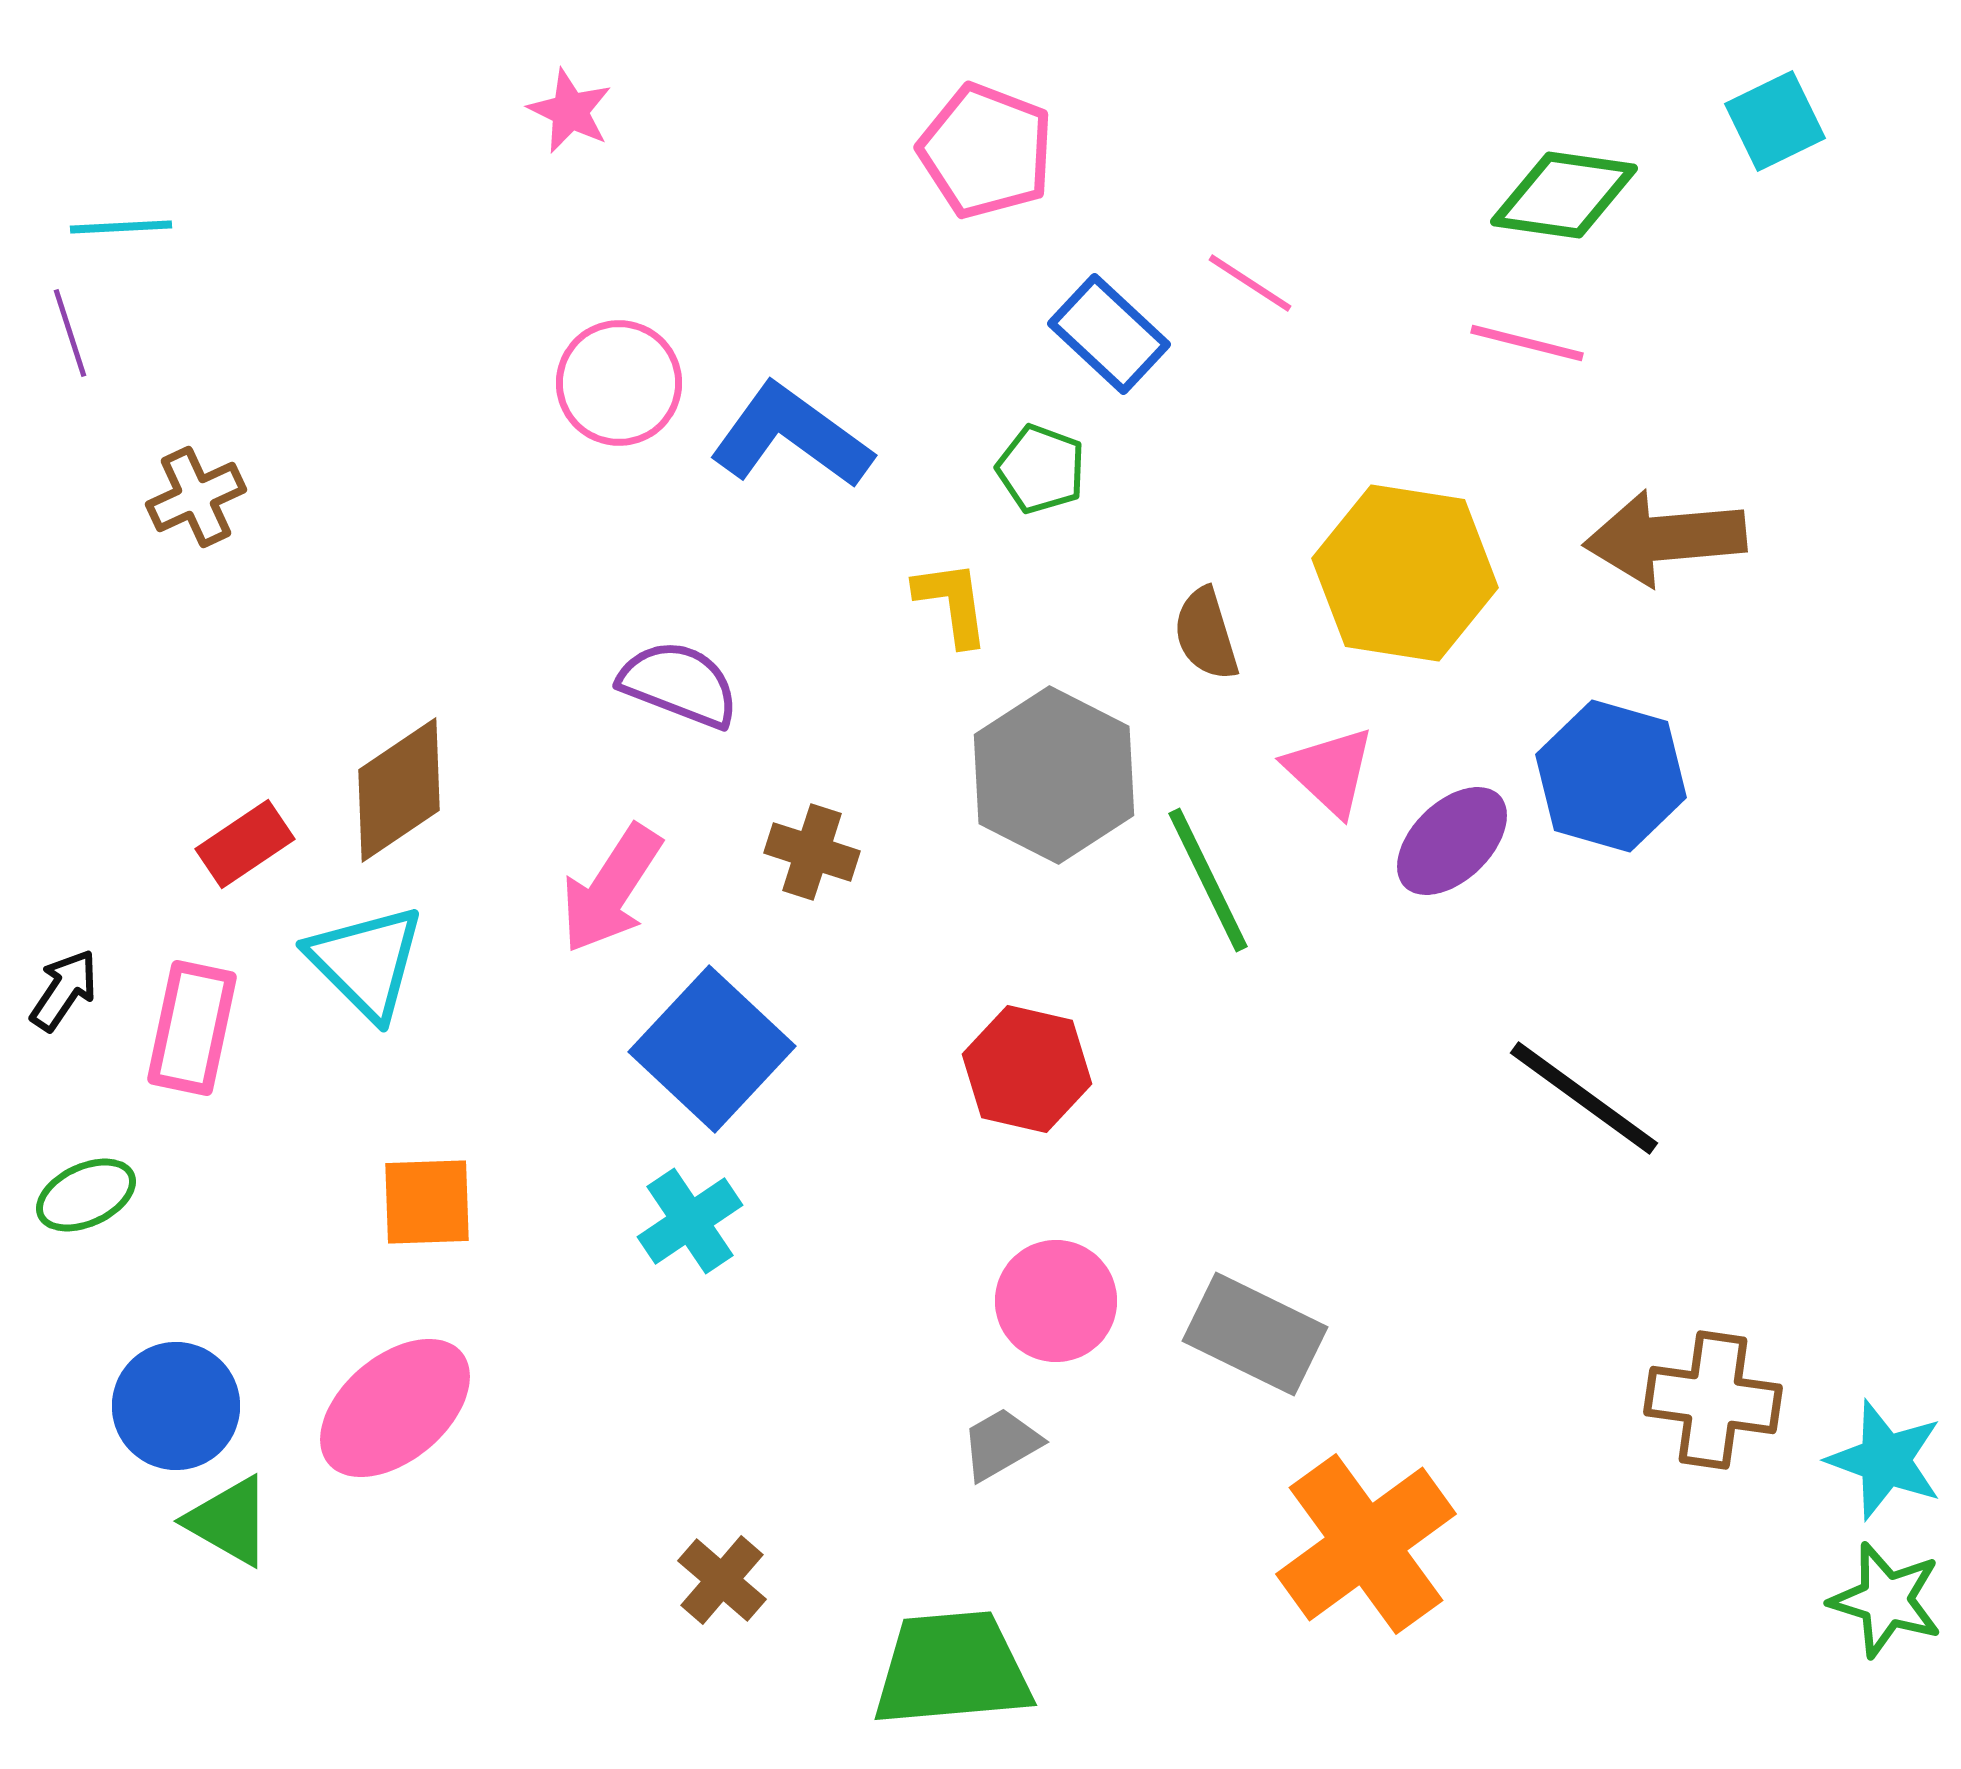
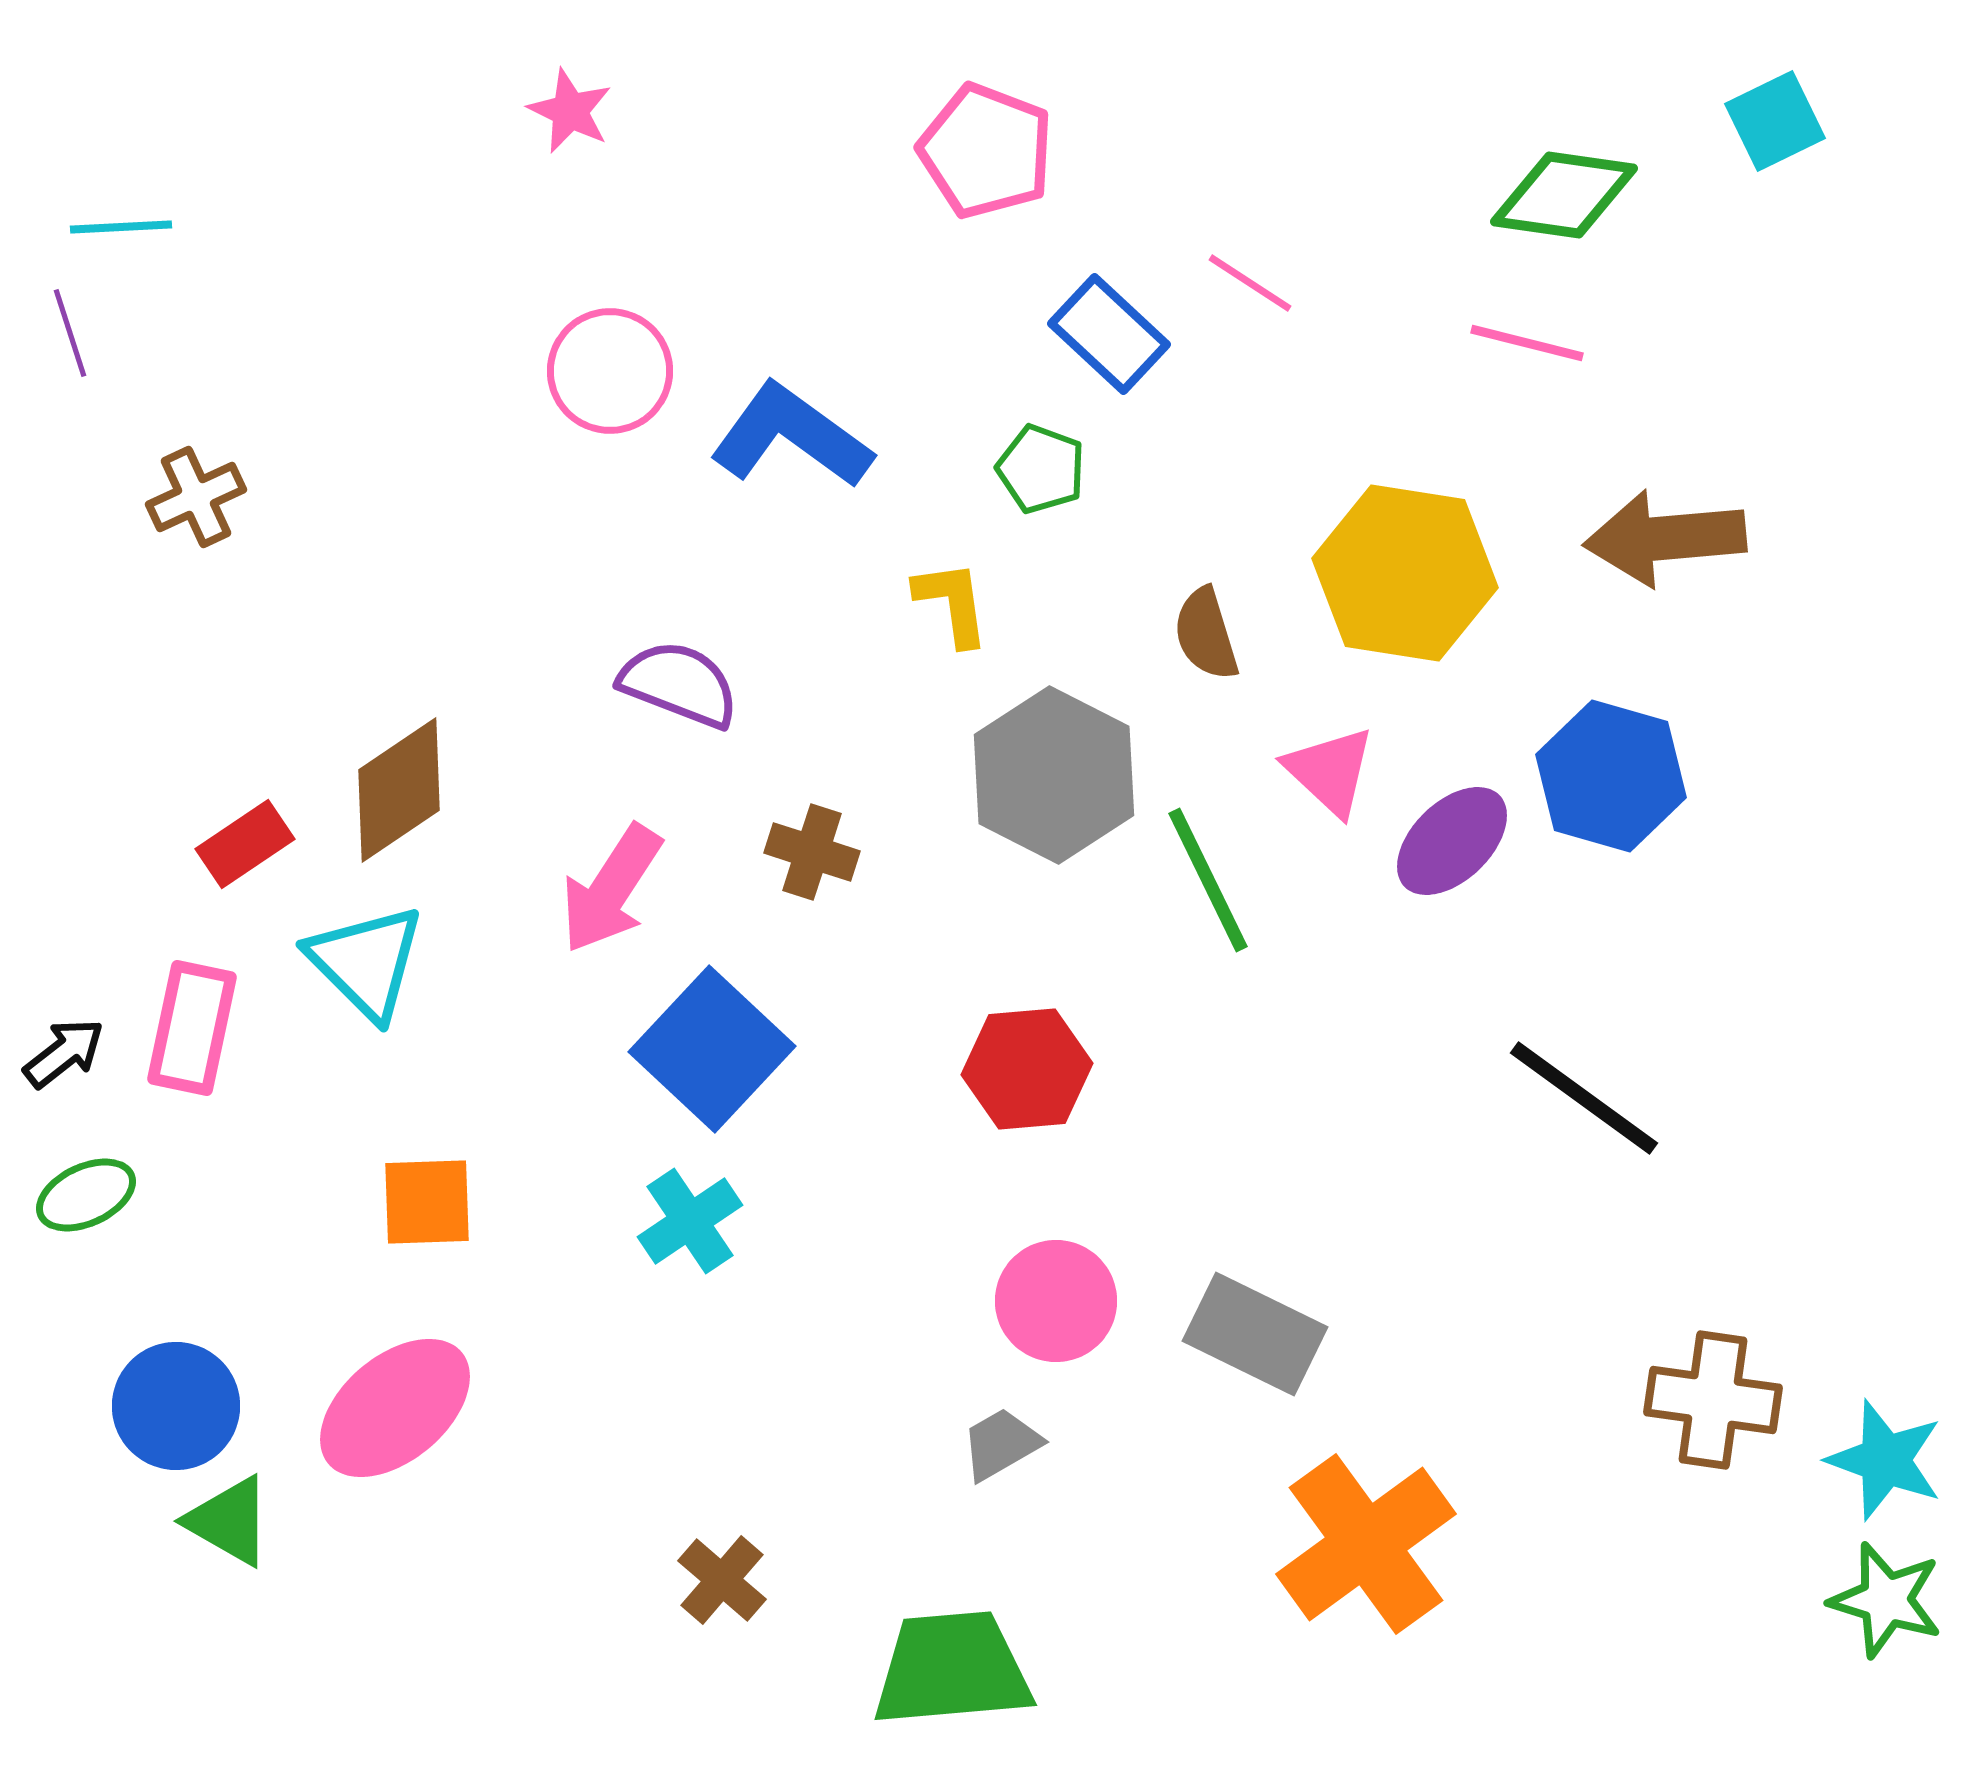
pink circle at (619, 383): moved 9 px left, 12 px up
black arrow at (64, 990): moved 63 px down; rotated 18 degrees clockwise
red hexagon at (1027, 1069): rotated 18 degrees counterclockwise
